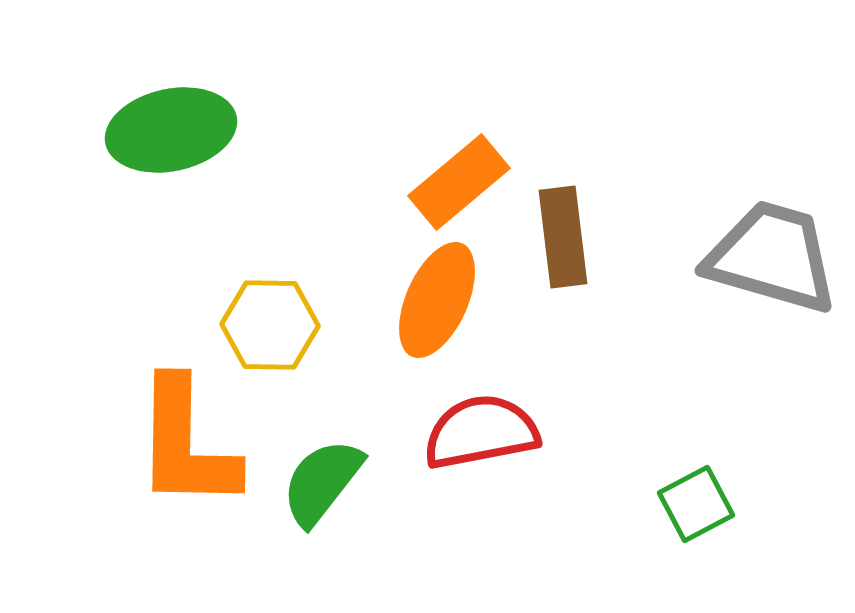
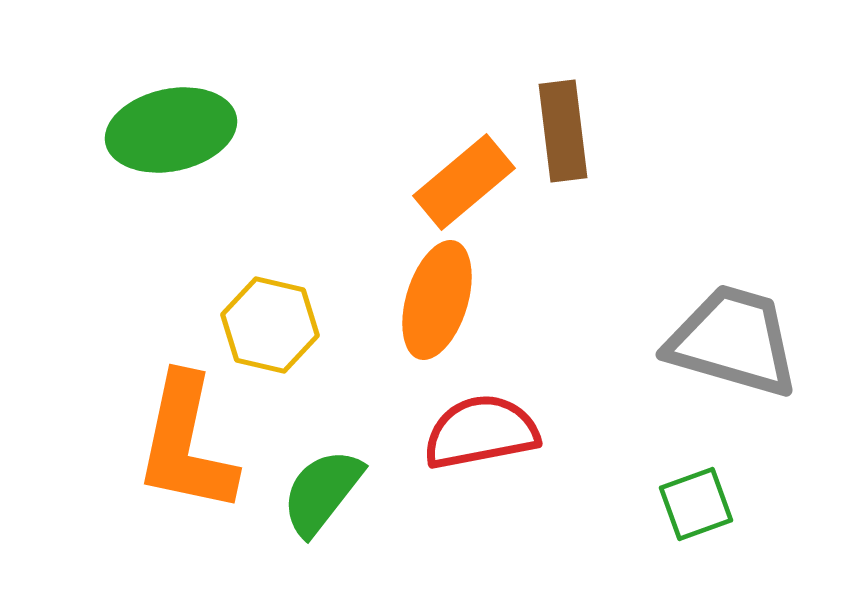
orange rectangle: moved 5 px right
brown rectangle: moved 106 px up
gray trapezoid: moved 39 px left, 84 px down
orange ellipse: rotated 7 degrees counterclockwise
yellow hexagon: rotated 12 degrees clockwise
orange L-shape: rotated 11 degrees clockwise
green semicircle: moved 10 px down
green square: rotated 8 degrees clockwise
